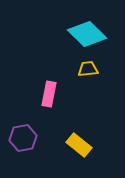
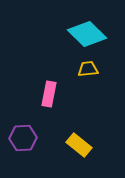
purple hexagon: rotated 8 degrees clockwise
